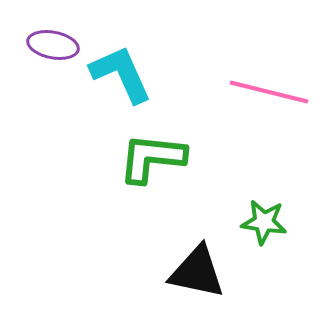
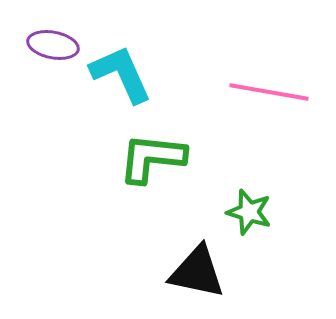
pink line: rotated 4 degrees counterclockwise
green star: moved 15 px left, 10 px up; rotated 9 degrees clockwise
